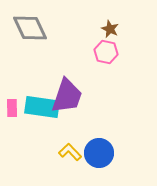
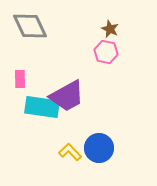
gray diamond: moved 2 px up
purple trapezoid: rotated 42 degrees clockwise
pink rectangle: moved 8 px right, 29 px up
blue circle: moved 5 px up
